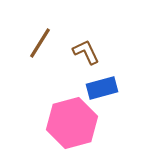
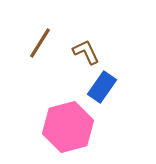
blue rectangle: moved 1 px up; rotated 40 degrees counterclockwise
pink hexagon: moved 4 px left, 4 px down
